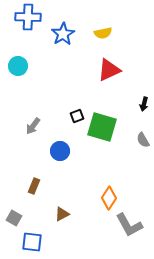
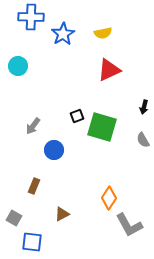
blue cross: moved 3 px right
black arrow: moved 3 px down
blue circle: moved 6 px left, 1 px up
